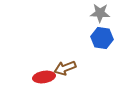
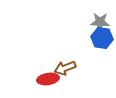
gray star: moved 9 px down
red ellipse: moved 4 px right, 2 px down
